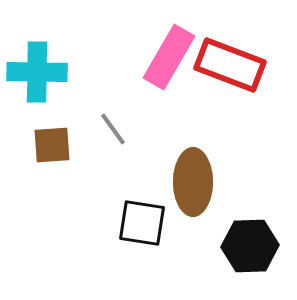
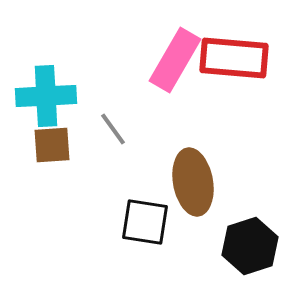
pink rectangle: moved 6 px right, 3 px down
red rectangle: moved 4 px right, 7 px up; rotated 16 degrees counterclockwise
cyan cross: moved 9 px right, 24 px down; rotated 4 degrees counterclockwise
brown ellipse: rotated 10 degrees counterclockwise
black square: moved 3 px right, 1 px up
black hexagon: rotated 16 degrees counterclockwise
